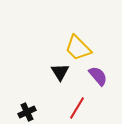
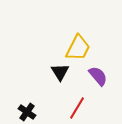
yellow trapezoid: rotated 108 degrees counterclockwise
black cross: rotated 30 degrees counterclockwise
